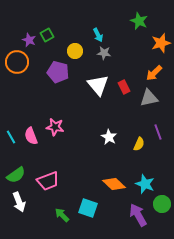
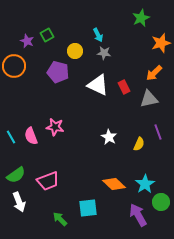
green star: moved 2 px right, 3 px up; rotated 24 degrees clockwise
purple star: moved 2 px left, 1 px down
orange circle: moved 3 px left, 4 px down
white triangle: rotated 25 degrees counterclockwise
gray triangle: moved 1 px down
cyan star: rotated 18 degrees clockwise
green circle: moved 1 px left, 2 px up
cyan square: rotated 24 degrees counterclockwise
green arrow: moved 2 px left, 4 px down
